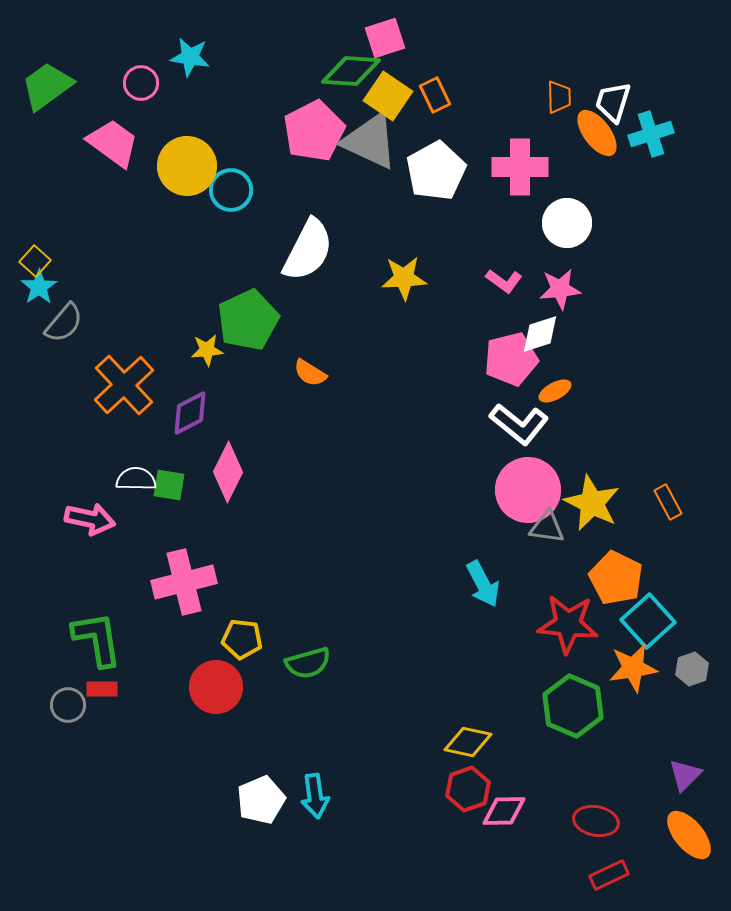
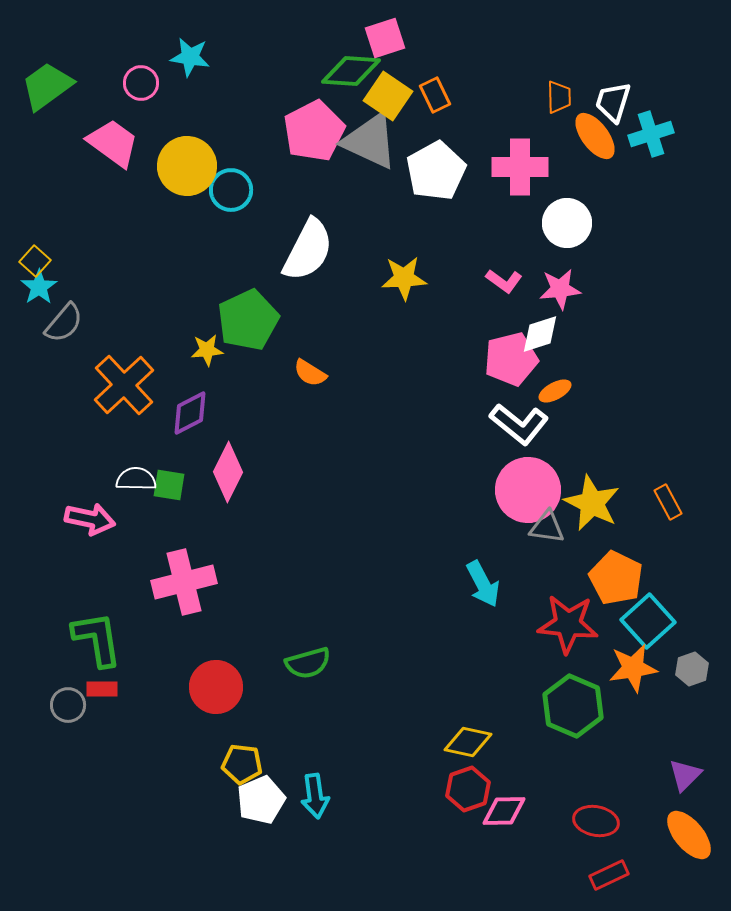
orange ellipse at (597, 133): moved 2 px left, 3 px down
yellow pentagon at (242, 639): moved 125 px down
